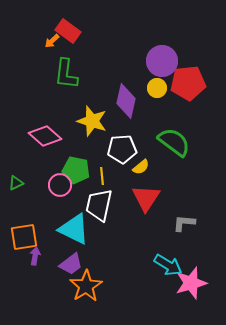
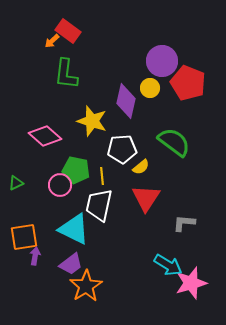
red pentagon: rotated 28 degrees clockwise
yellow circle: moved 7 px left
